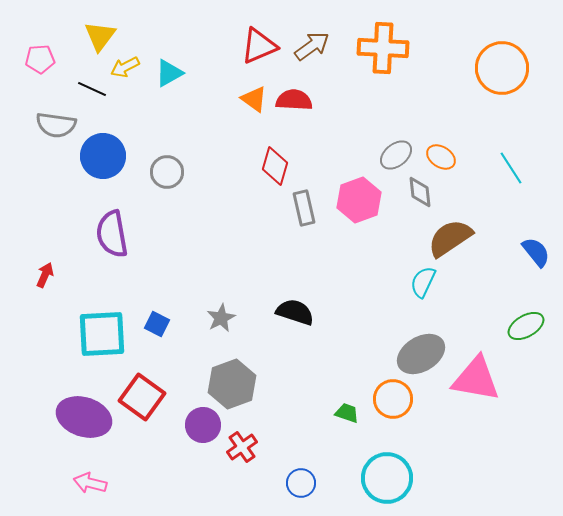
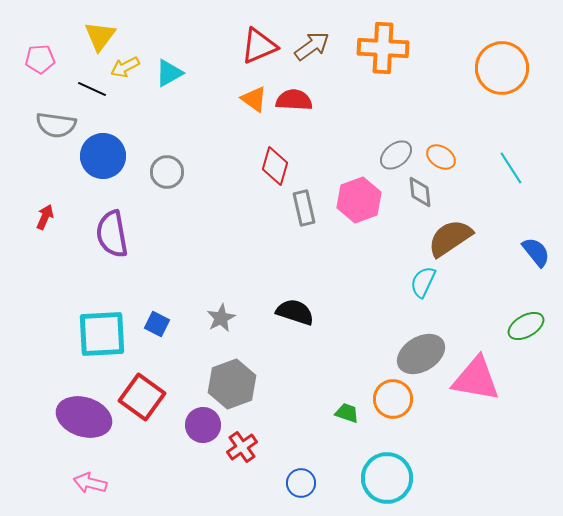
red arrow at (45, 275): moved 58 px up
